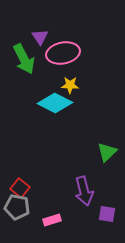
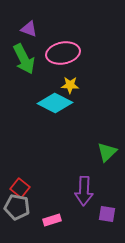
purple triangle: moved 11 px left, 8 px up; rotated 36 degrees counterclockwise
purple arrow: rotated 16 degrees clockwise
